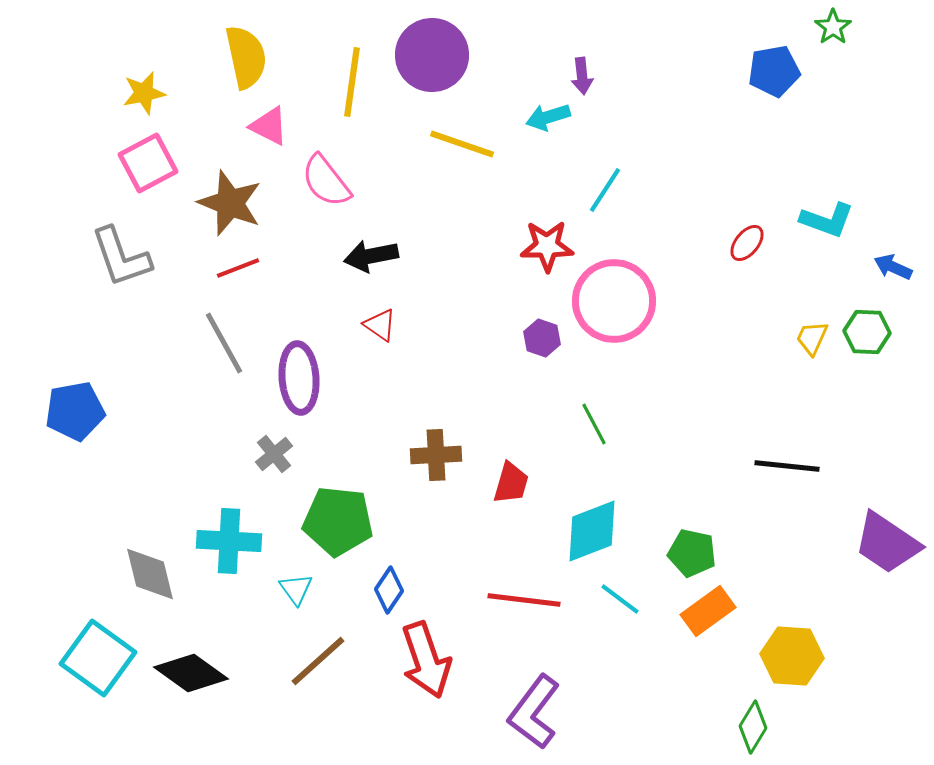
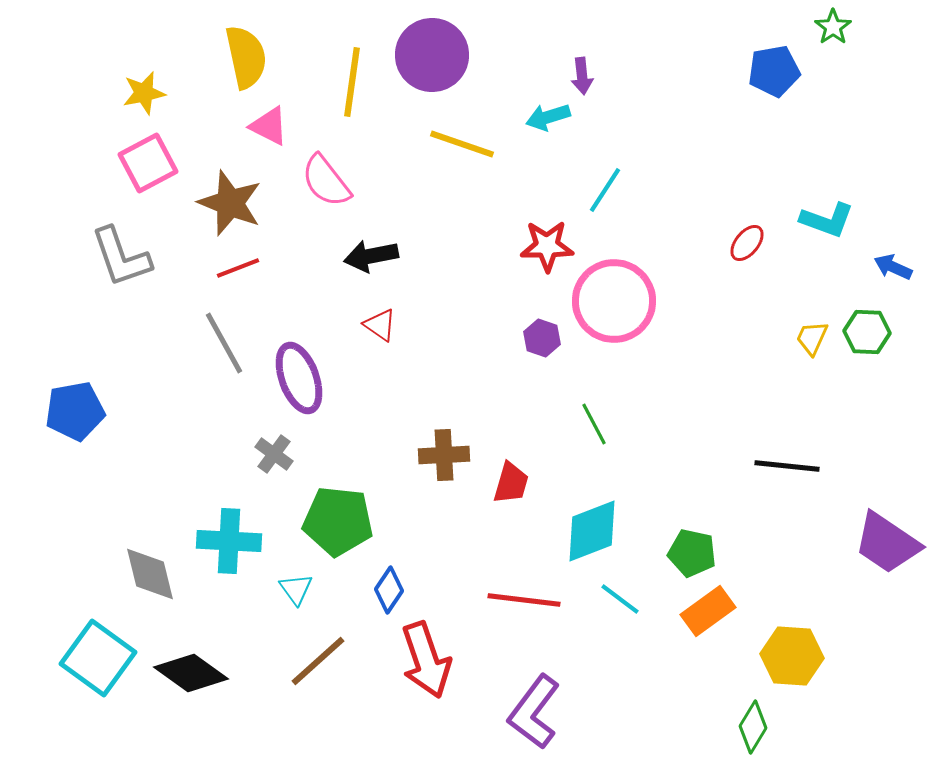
purple ellipse at (299, 378): rotated 16 degrees counterclockwise
gray cross at (274, 454): rotated 15 degrees counterclockwise
brown cross at (436, 455): moved 8 px right
